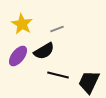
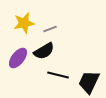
yellow star: moved 2 px right, 1 px up; rotated 30 degrees clockwise
gray line: moved 7 px left
purple ellipse: moved 2 px down
